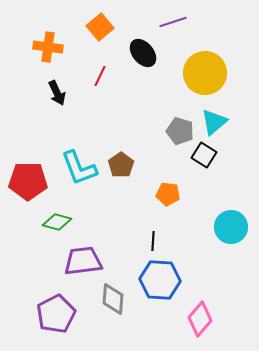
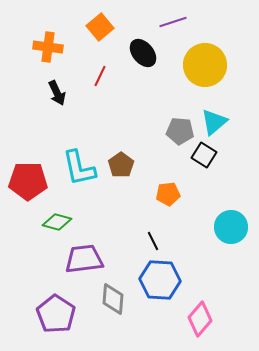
yellow circle: moved 8 px up
gray pentagon: rotated 12 degrees counterclockwise
cyan L-shape: rotated 9 degrees clockwise
orange pentagon: rotated 15 degrees counterclockwise
black line: rotated 30 degrees counterclockwise
purple trapezoid: moved 1 px right, 2 px up
purple pentagon: rotated 12 degrees counterclockwise
